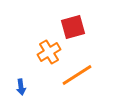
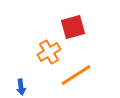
orange line: moved 1 px left
